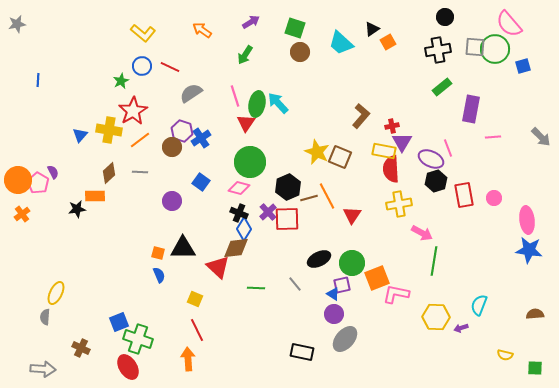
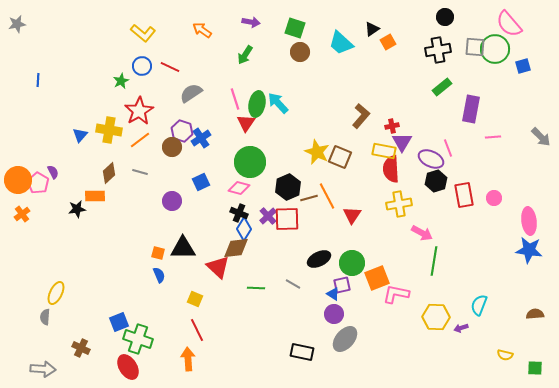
purple arrow at (251, 22): rotated 42 degrees clockwise
pink line at (235, 96): moved 3 px down
red star at (133, 111): moved 6 px right
gray line at (140, 172): rotated 14 degrees clockwise
blue square at (201, 182): rotated 30 degrees clockwise
purple cross at (268, 212): moved 4 px down
pink ellipse at (527, 220): moved 2 px right, 1 px down
gray line at (295, 284): moved 2 px left; rotated 21 degrees counterclockwise
